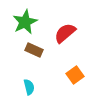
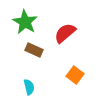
green star: rotated 15 degrees counterclockwise
orange square: rotated 18 degrees counterclockwise
